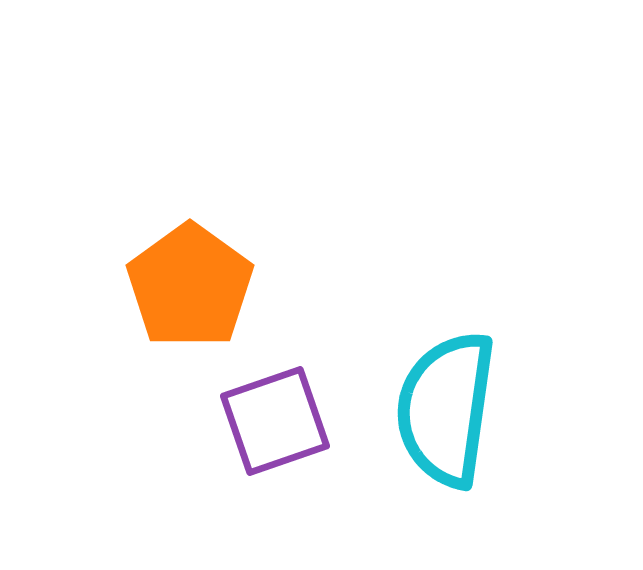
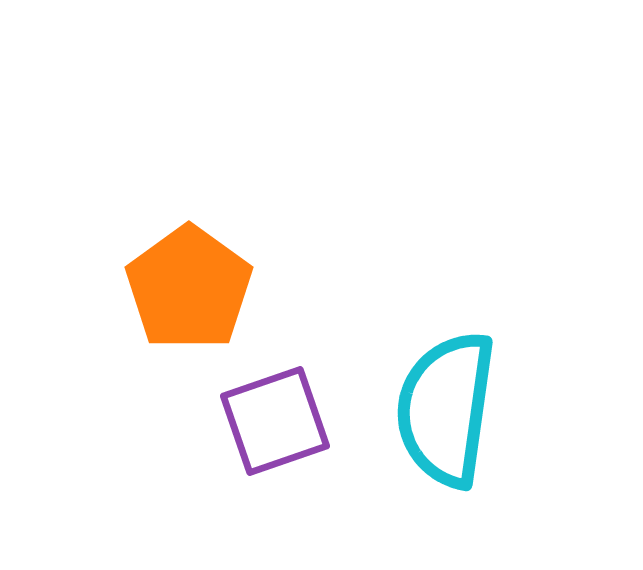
orange pentagon: moved 1 px left, 2 px down
